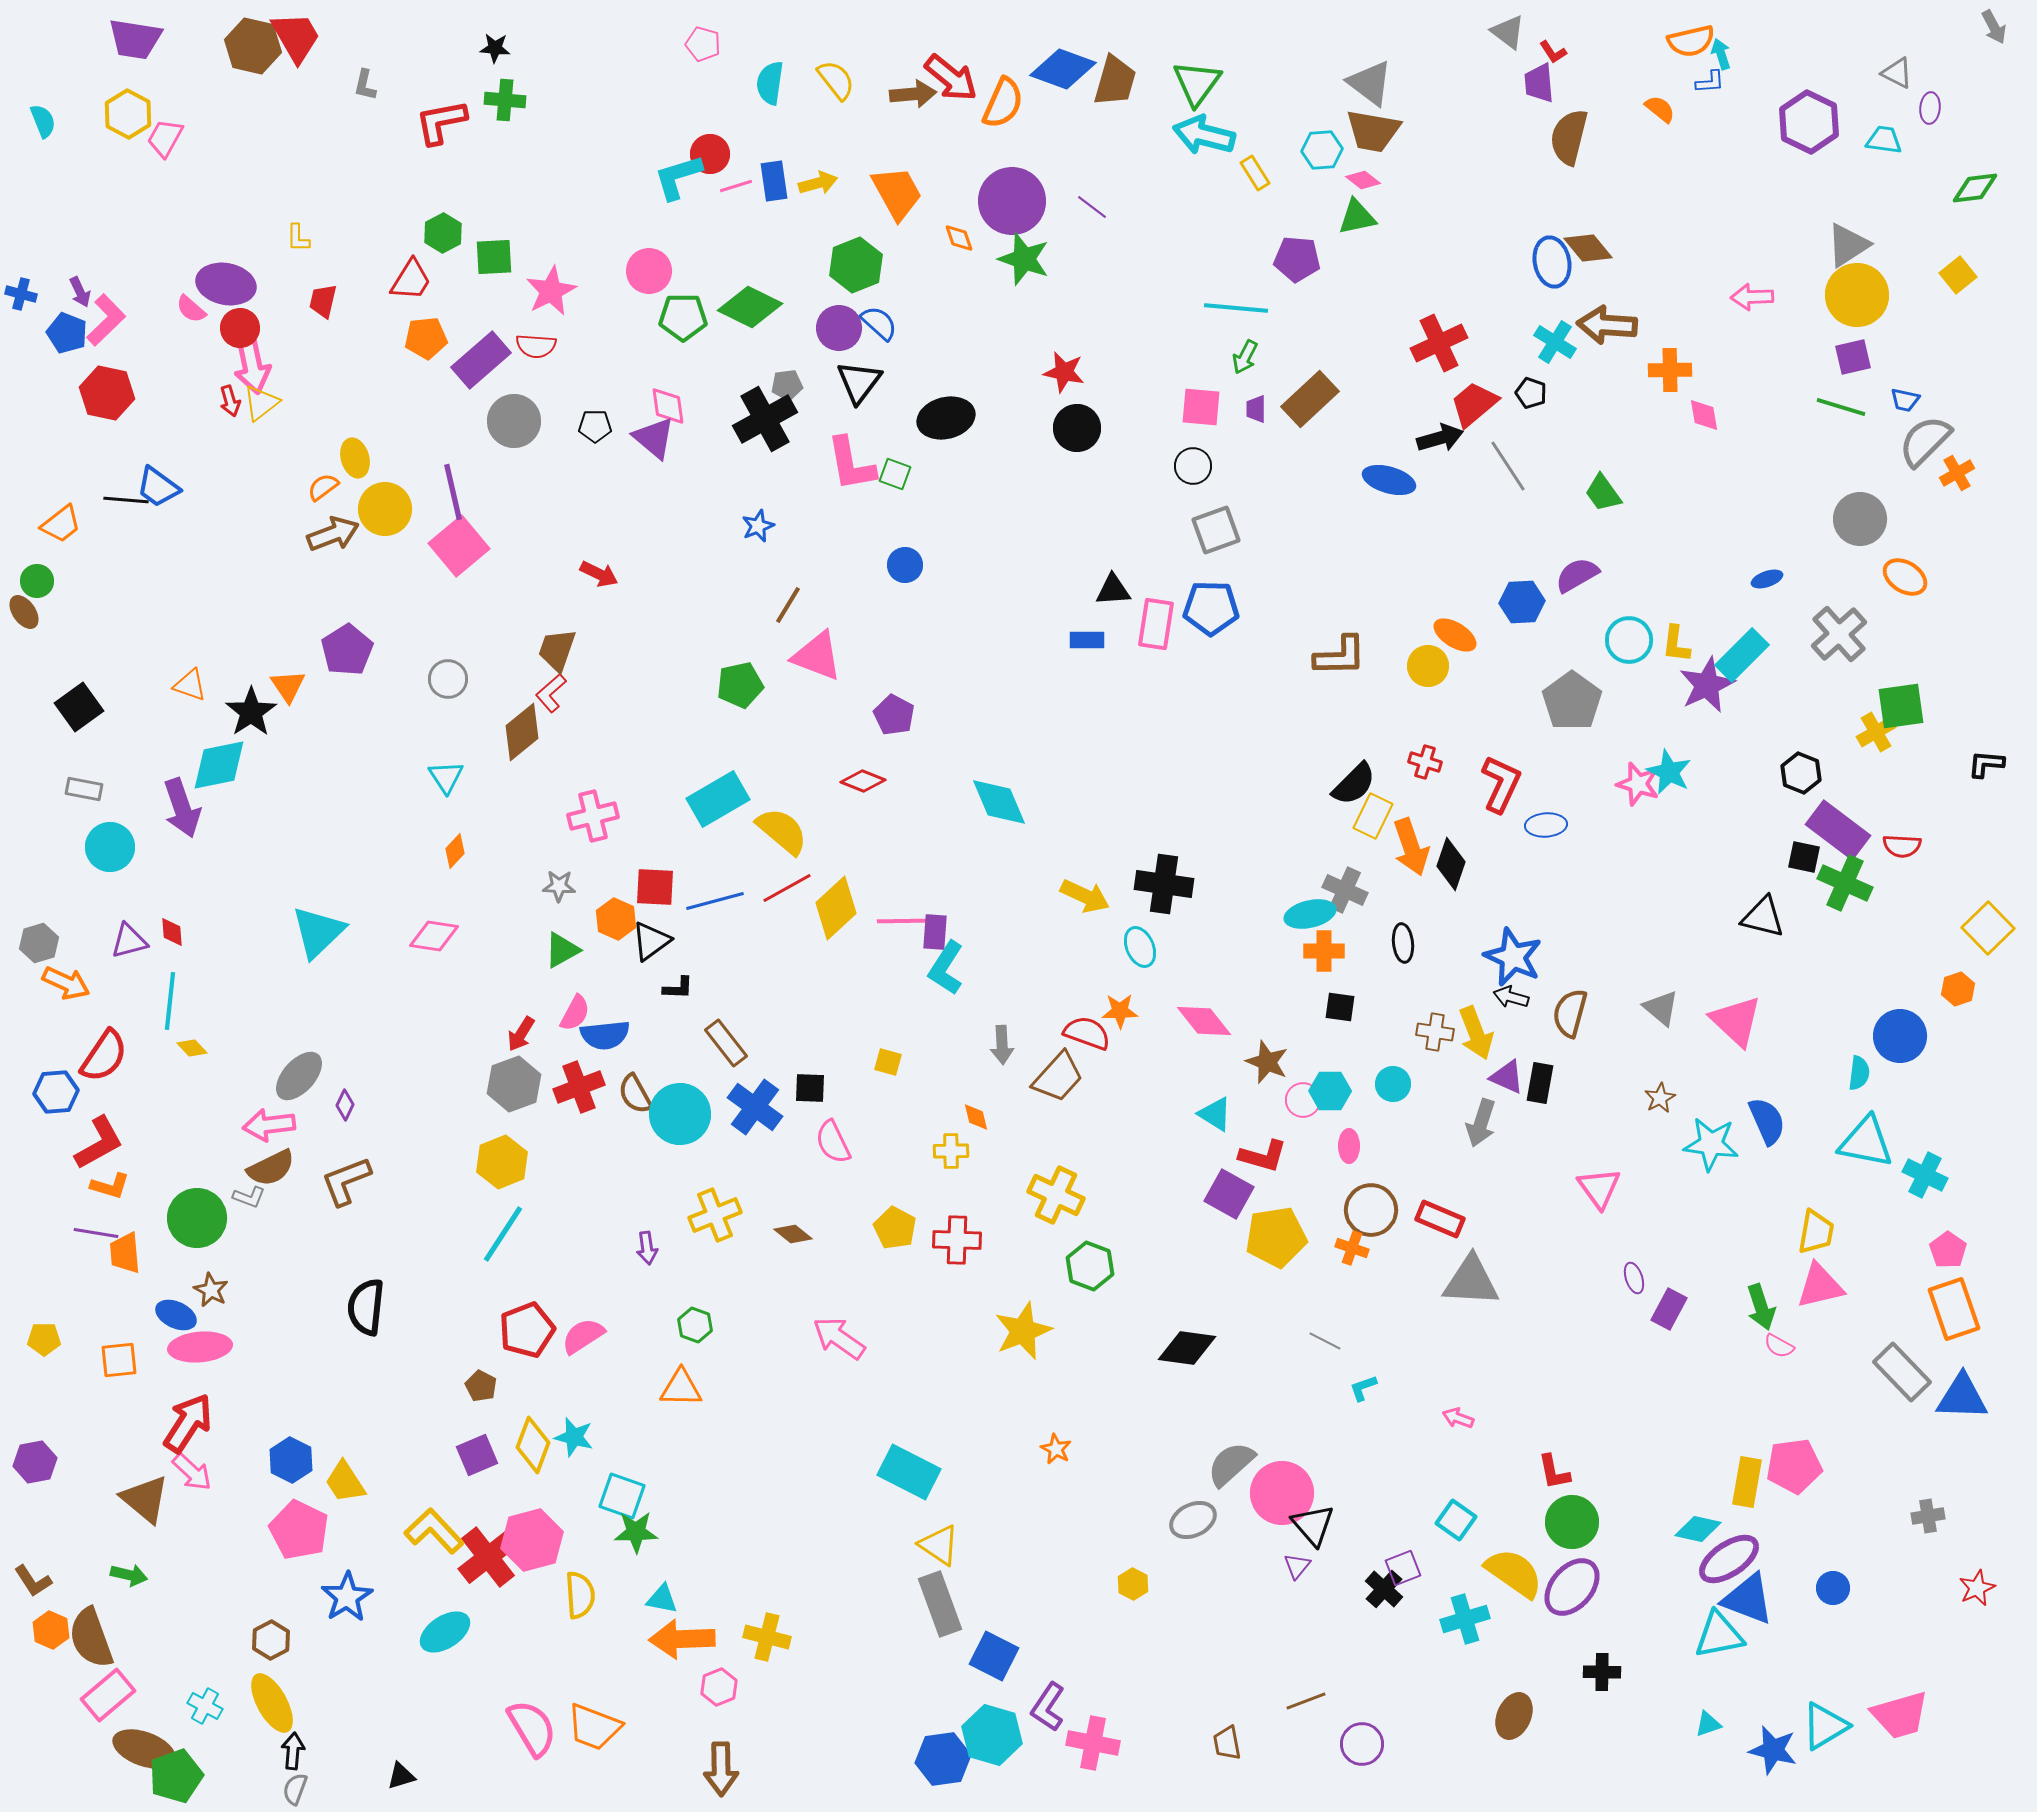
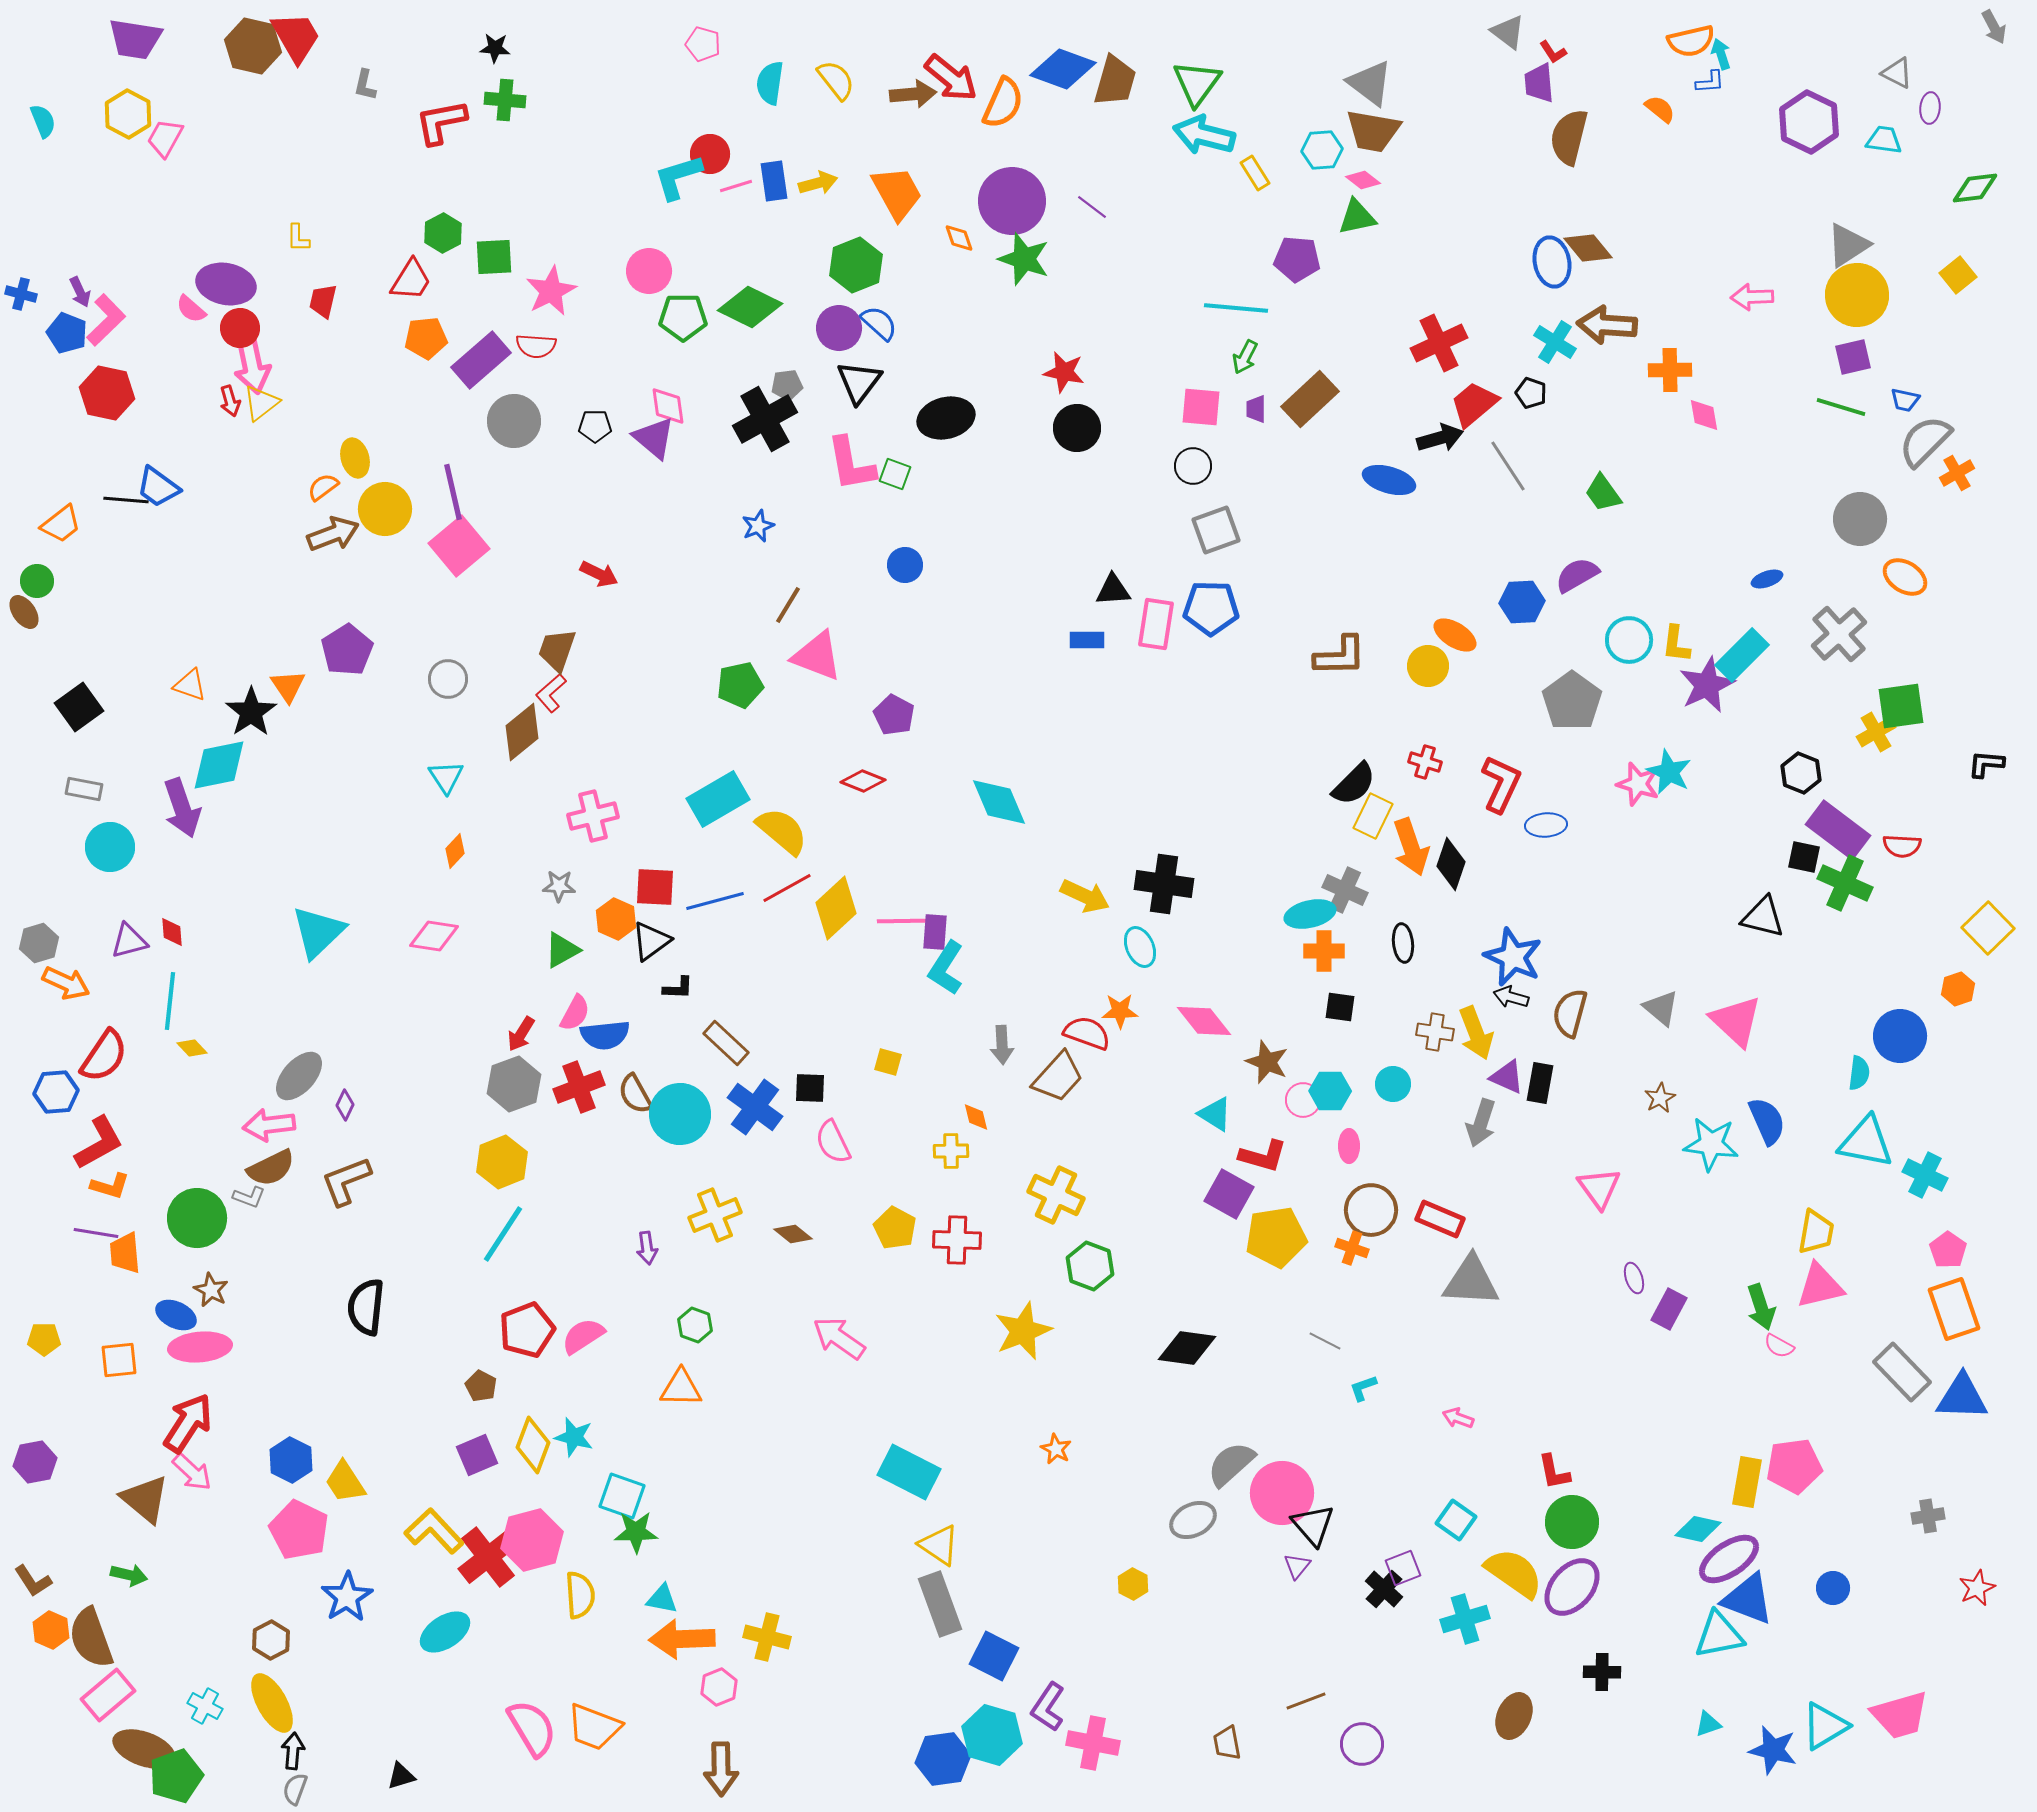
brown rectangle at (726, 1043): rotated 9 degrees counterclockwise
